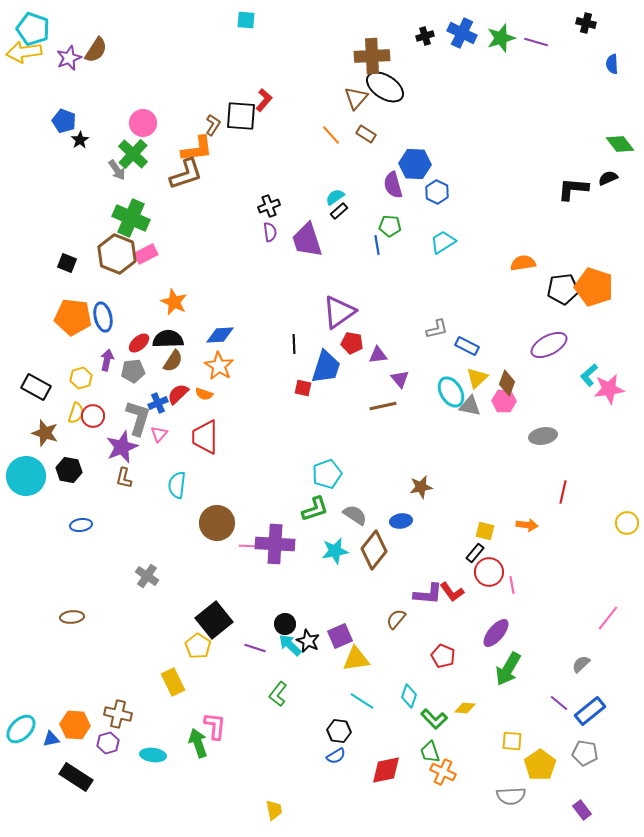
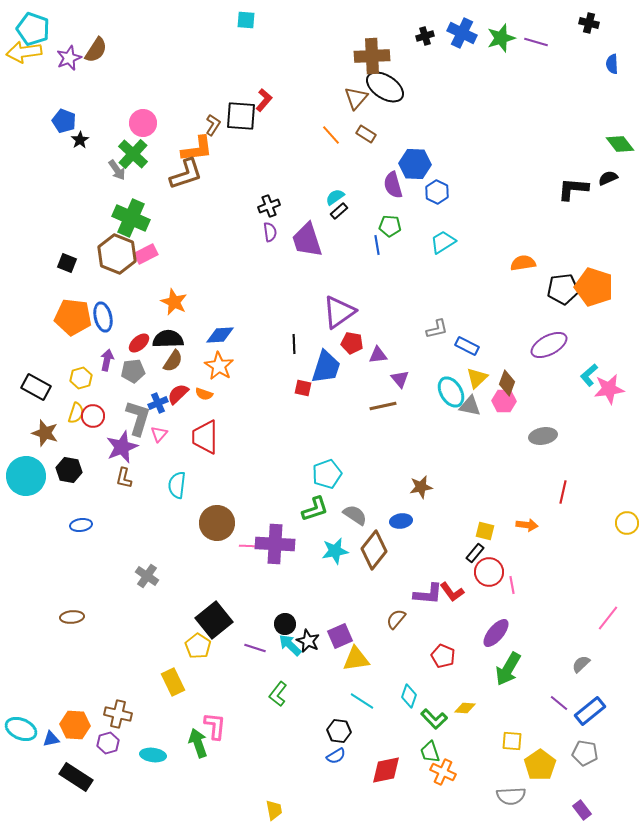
black cross at (586, 23): moved 3 px right
cyan ellipse at (21, 729): rotated 68 degrees clockwise
